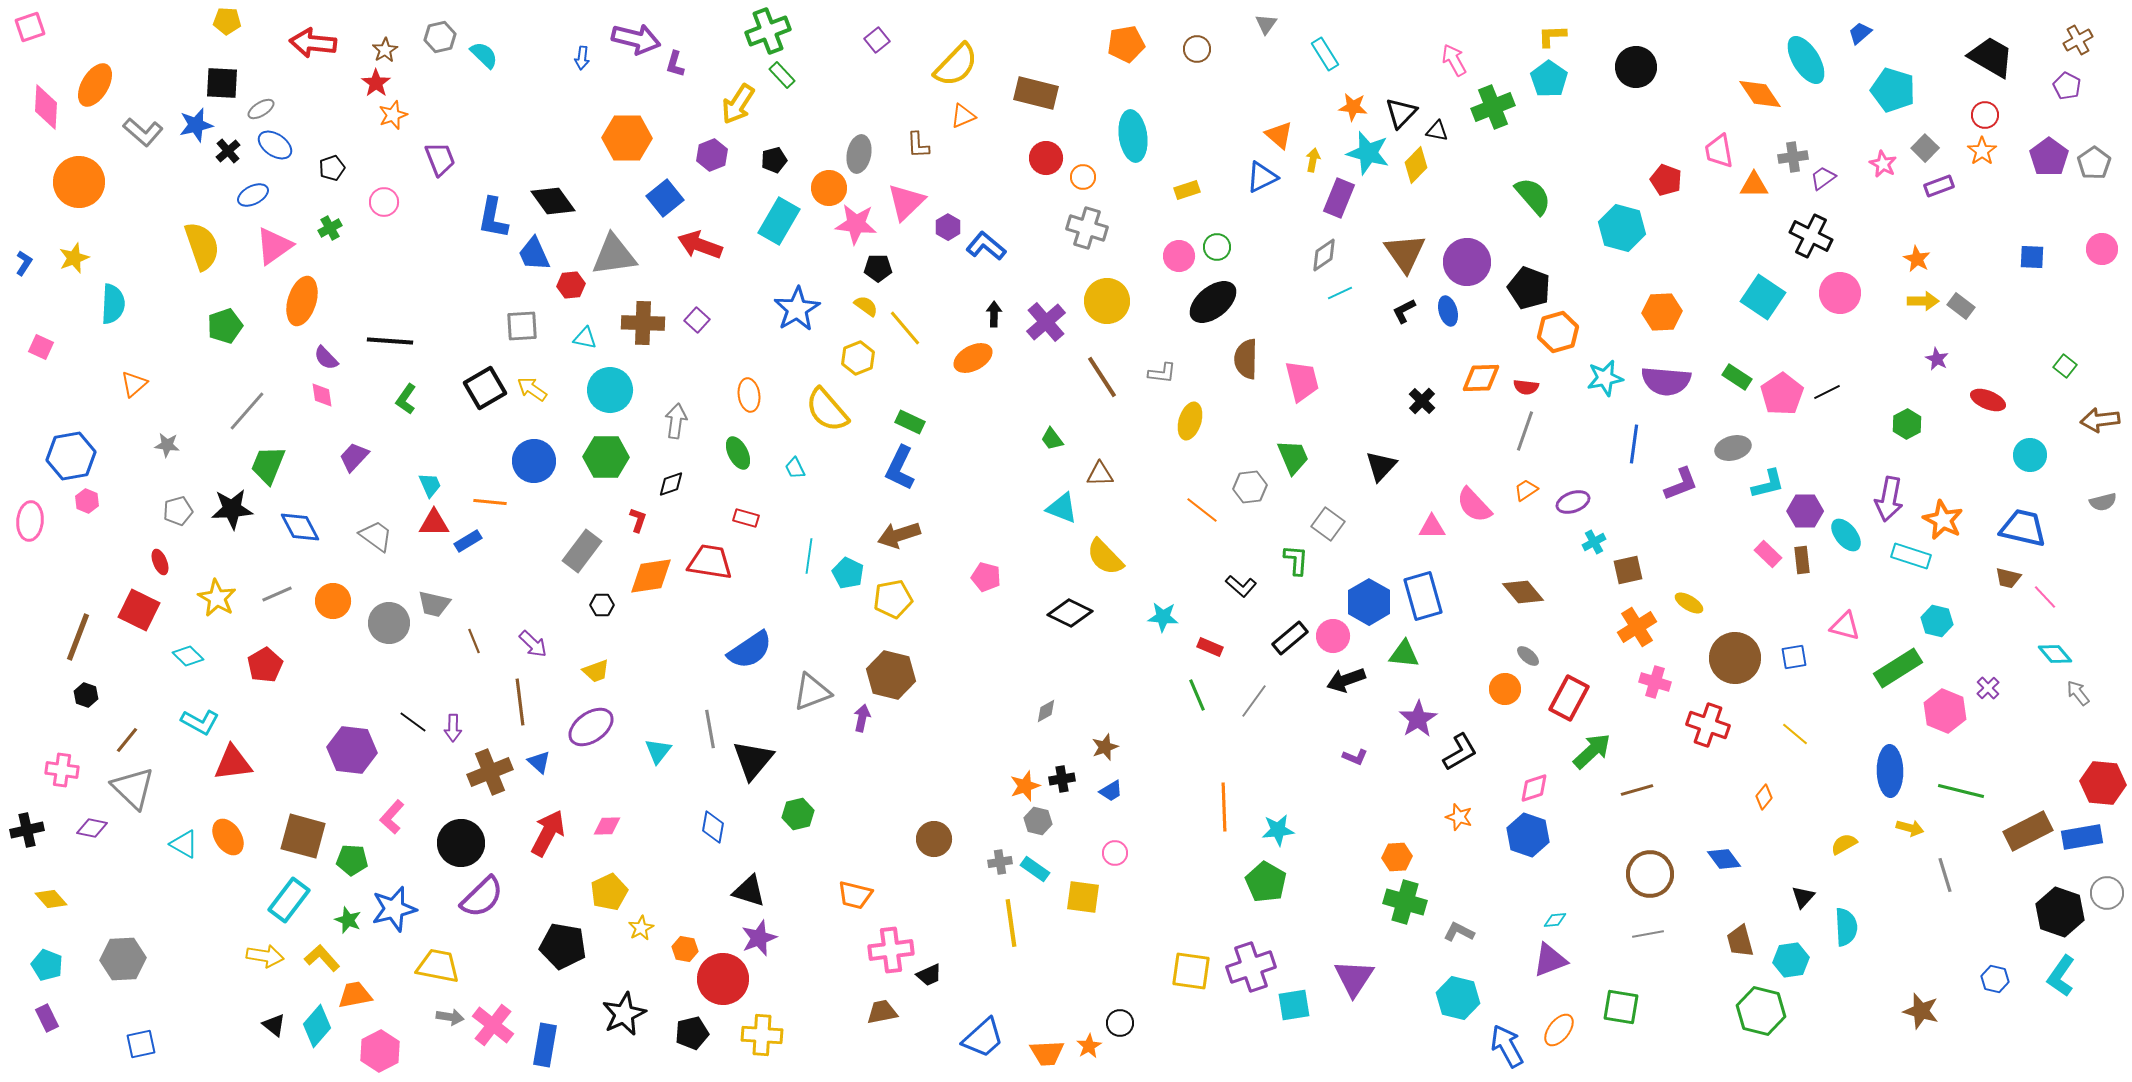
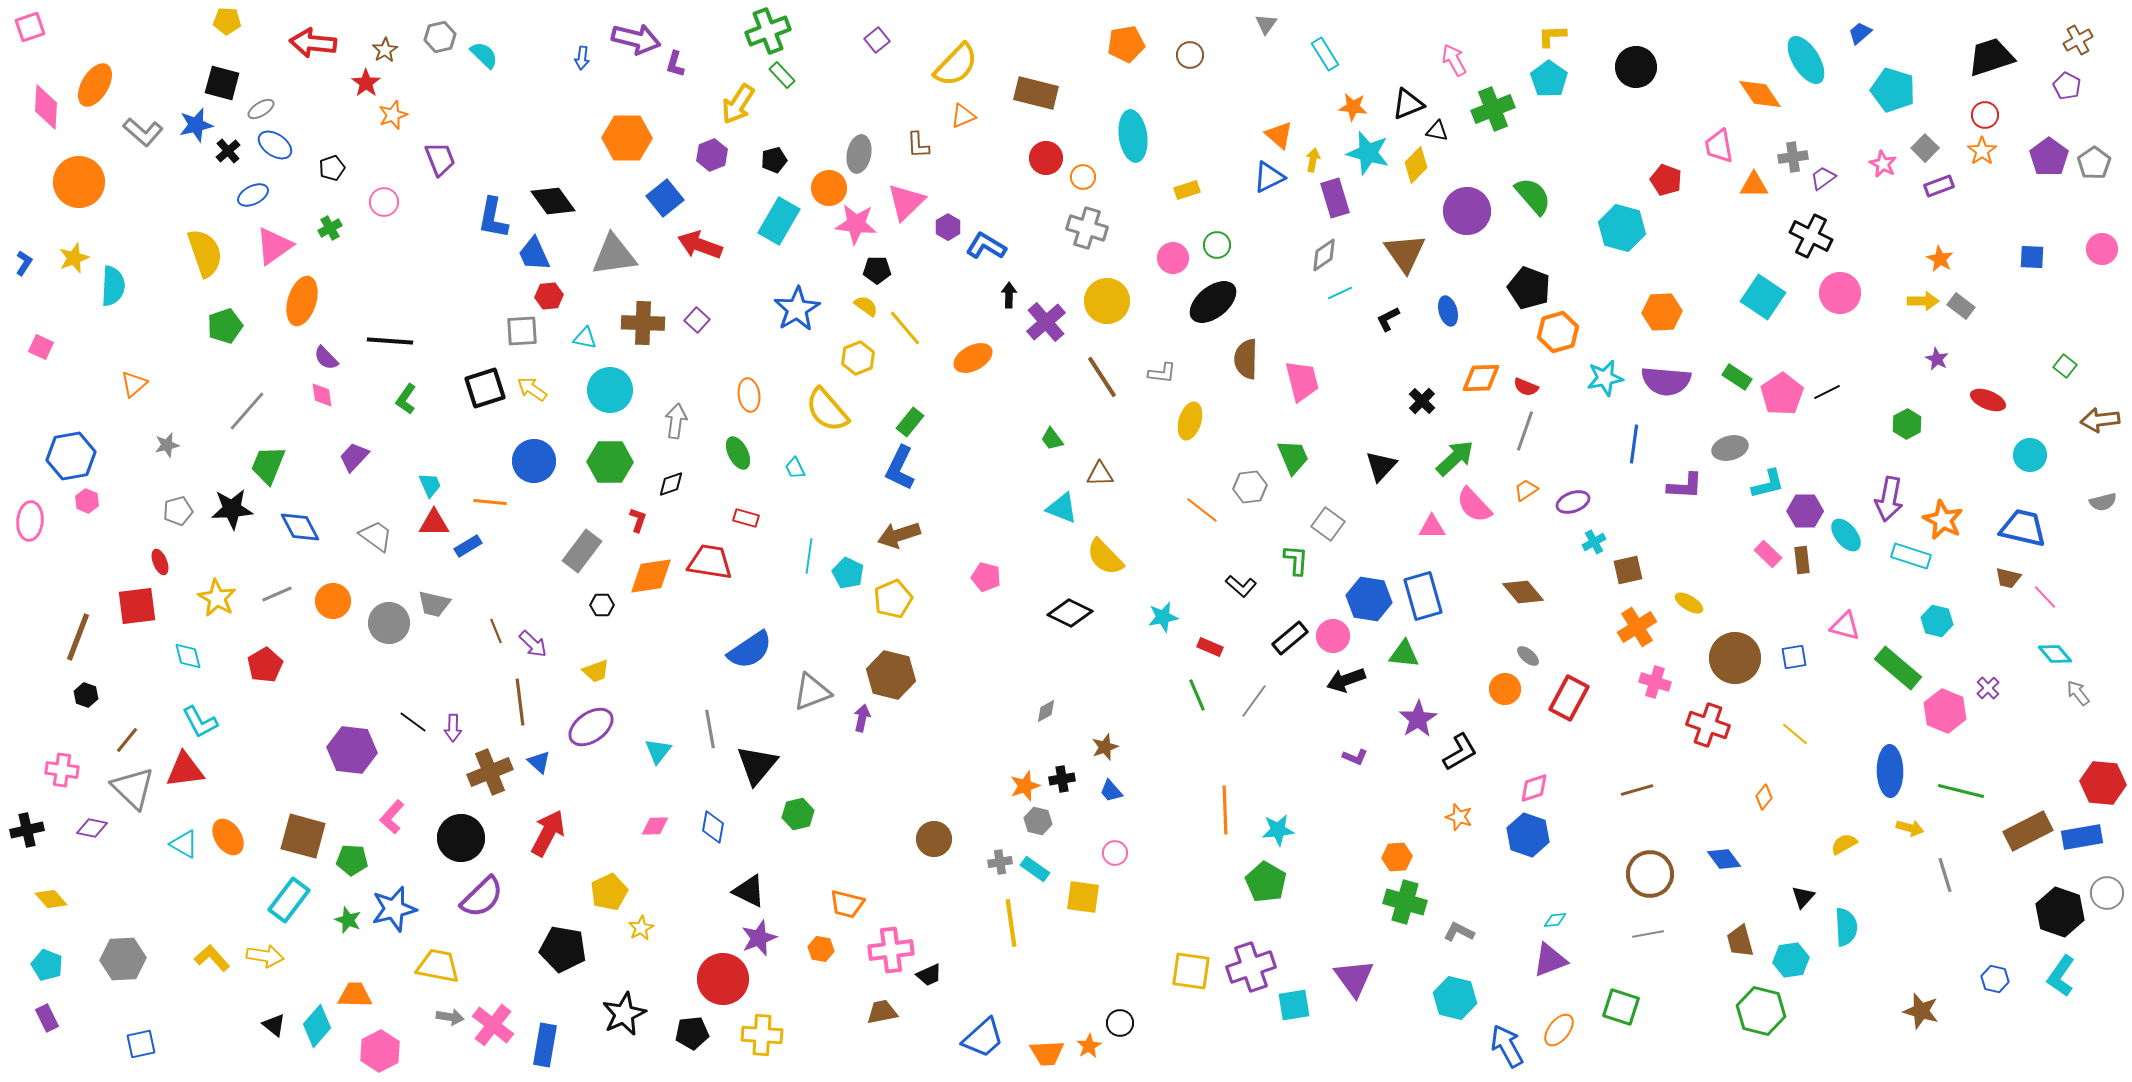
brown circle at (1197, 49): moved 7 px left, 6 px down
black trapezoid at (1991, 57): rotated 48 degrees counterclockwise
black square at (222, 83): rotated 12 degrees clockwise
red star at (376, 83): moved 10 px left
green cross at (1493, 107): moved 2 px down
black triangle at (1401, 113): moved 7 px right, 9 px up; rotated 24 degrees clockwise
pink trapezoid at (1719, 151): moved 5 px up
blue triangle at (1262, 177): moved 7 px right
purple rectangle at (1339, 198): moved 4 px left; rotated 39 degrees counterclockwise
yellow semicircle at (202, 246): moved 3 px right, 7 px down
blue L-shape at (986, 246): rotated 9 degrees counterclockwise
green circle at (1217, 247): moved 2 px up
pink circle at (1179, 256): moved 6 px left, 2 px down
orange star at (1917, 259): moved 23 px right
purple circle at (1467, 262): moved 51 px up
black pentagon at (878, 268): moved 1 px left, 2 px down
red hexagon at (571, 285): moved 22 px left, 11 px down
cyan semicircle at (113, 304): moved 18 px up
black L-shape at (1404, 311): moved 16 px left, 8 px down
black arrow at (994, 314): moved 15 px right, 19 px up
gray square at (522, 326): moved 5 px down
red semicircle at (1526, 387): rotated 15 degrees clockwise
black square at (485, 388): rotated 12 degrees clockwise
green rectangle at (910, 422): rotated 76 degrees counterclockwise
gray star at (167, 445): rotated 20 degrees counterclockwise
gray ellipse at (1733, 448): moved 3 px left
green hexagon at (606, 457): moved 4 px right, 5 px down
purple L-shape at (1681, 484): moved 4 px right, 2 px down; rotated 24 degrees clockwise
blue rectangle at (468, 541): moved 5 px down
yellow pentagon at (893, 599): rotated 12 degrees counterclockwise
blue hexagon at (1369, 602): moved 3 px up; rotated 21 degrees counterclockwise
red square at (139, 610): moved 2 px left, 4 px up; rotated 33 degrees counterclockwise
cyan star at (1163, 617): rotated 16 degrees counterclockwise
brown line at (474, 641): moved 22 px right, 10 px up
cyan diamond at (188, 656): rotated 32 degrees clockwise
green rectangle at (1898, 668): rotated 72 degrees clockwise
cyan L-shape at (200, 722): rotated 33 degrees clockwise
green arrow at (1592, 751): moved 137 px left, 293 px up
black triangle at (753, 760): moved 4 px right, 5 px down
red triangle at (233, 763): moved 48 px left, 7 px down
blue trapezoid at (1111, 791): rotated 80 degrees clockwise
orange line at (1224, 807): moved 1 px right, 3 px down
pink diamond at (607, 826): moved 48 px right
black circle at (461, 843): moved 5 px up
black triangle at (749, 891): rotated 9 degrees clockwise
orange trapezoid at (855, 895): moved 8 px left, 9 px down
black pentagon at (563, 946): moved 3 px down
orange hexagon at (685, 949): moved 136 px right
yellow L-shape at (322, 958): moved 110 px left
purple triangle at (1354, 978): rotated 9 degrees counterclockwise
orange trapezoid at (355, 995): rotated 12 degrees clockwise
cyan hexagon at (1458, 998): moved 3 px left
green square at (1621, 1007): rotated 9 degrees clockwise
black pentagon at (692, 1033): rotated 8 degrees clockwise
